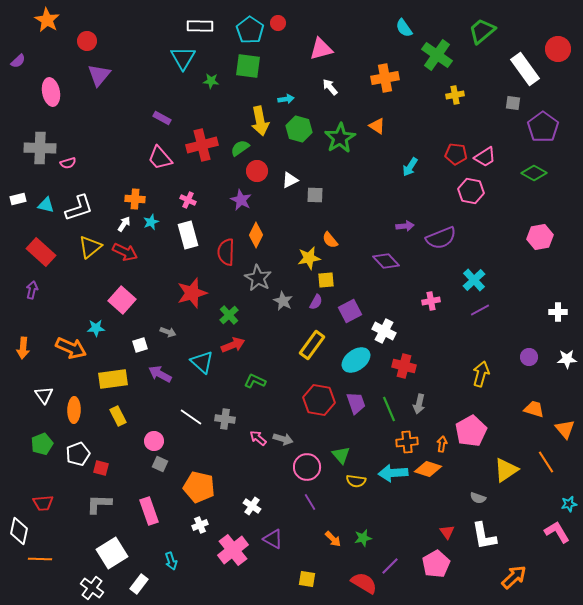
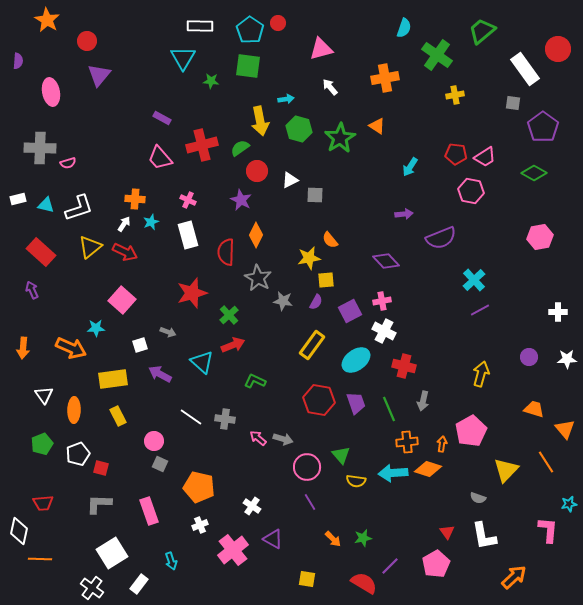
cyan semicircle at (404, 28): rotated 126 degrees counterclockwise
purple semicircle at (18, 61): rotated 42 degrees counterclockwise
purple arrow at (405, 226): moved 1 px left, 12 px up
purple arrow at (32, 290): rotated 36 degrees counterclockwise
gray star at (283, 301): rotated 18 degrees counterclockwise
pink cross at (431, 301): moved 49 px left
gray arrow at (419, 404): moved 4 px right, 3 px up
yellow triangle at (506, 470): rotated 12 degrees counterclockwise
pink L-shape at (557, 532): moved 9 px left, 2 px up; rotated 36 degrees clockwise
